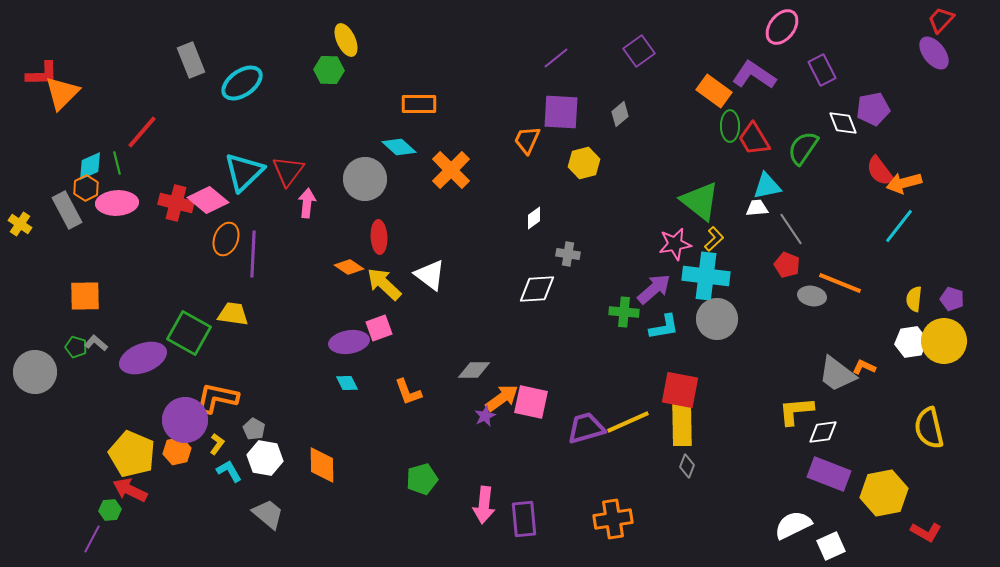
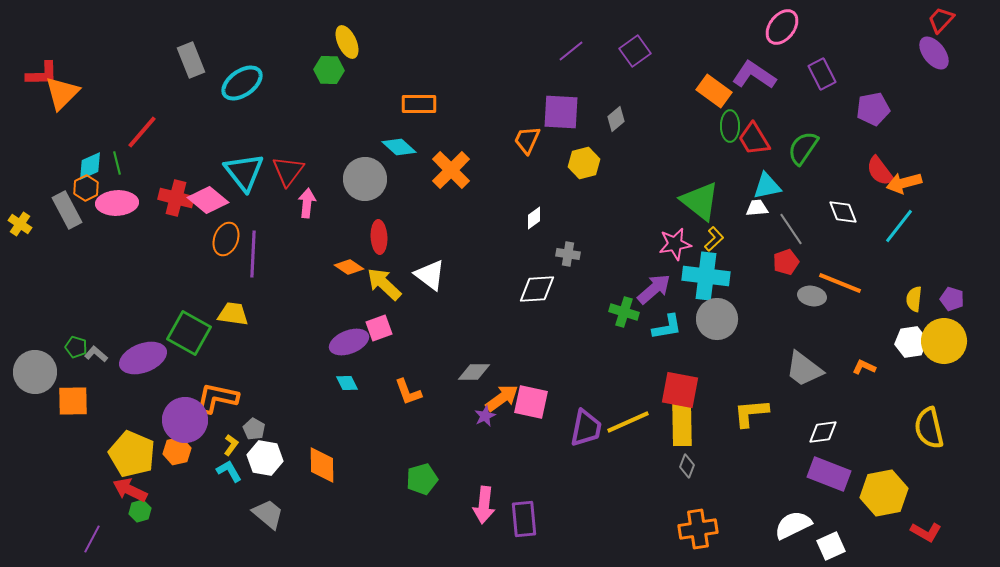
yellow ellipse at (346, 40): moved 1 px right, 2 px down
purple square at (639, 51): moved 4 px left
purple line at (556, 58): moved 15 px right, 7 px up
purple rectangle at (822, 70): moved 4 px down
gray diamond at (620, 114): moved 4 px left, 5 px down
white diamond at (843, 123): moved 89 px down
cyan triangle at (244, 172): rotated 24 degrees counterclockwise
red cross at (176, 203): moved 5 px up
red pentagon at (787, 265): moved 1 px left, 3 px up; rotated 30 degrees clockwise
orange square at (85, 296): moved 12 px left, 105 px down
green cross at (624, 312): rotated 12 degrees clockwise
cyan L-shape at (664, 327): moved 3 px right
purple ellipse at (349, 342): rotated 12 degrees counterclockwise
gray L-shape at (96, 343): moved 11 px down
gray diamond at (474, 370): moved 2 px down
gray trapezoid at (837, 374): moved 33 px left, 5 px up
yellow L-shape at (796, 411): moved 45 px left, 2 px down
purple trapezoid at (586, 428): rotated 117 degrees clockwise
yellow L-shape at (217, 444): moved 14 px right, 1 px down
green hexagon at (110, 510): moved 30 px right, 1 px down; rotated 10 degrees counterclockwise
orange cross at (613, 519): moved 85 px right, 10 px down
